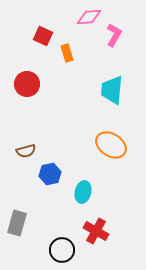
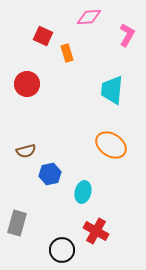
pink L-shape: moved 13 px right
